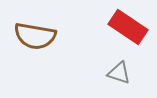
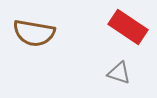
brown semicircle: moved 1 px left, 3 px up
